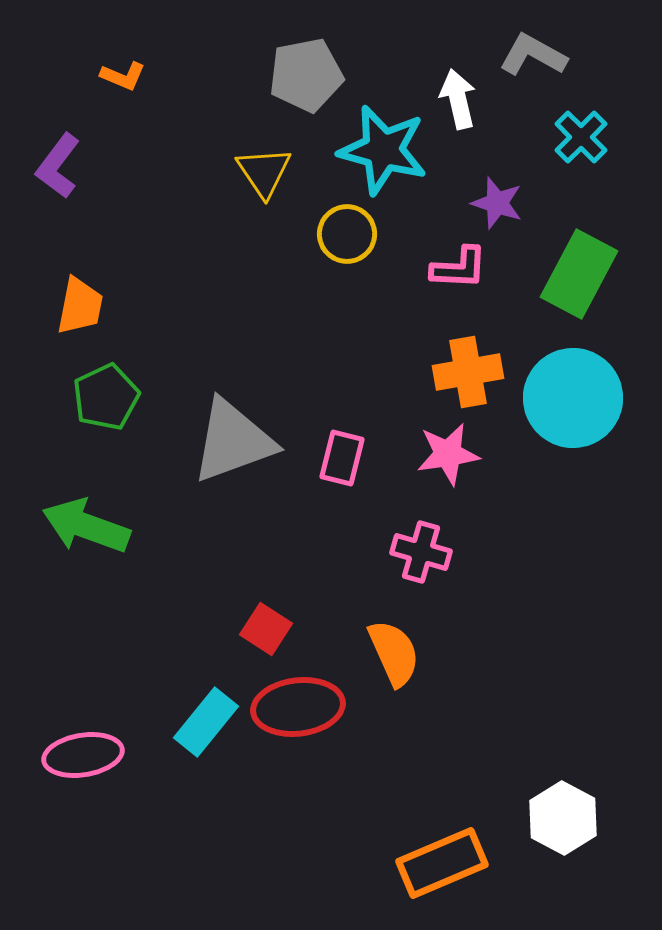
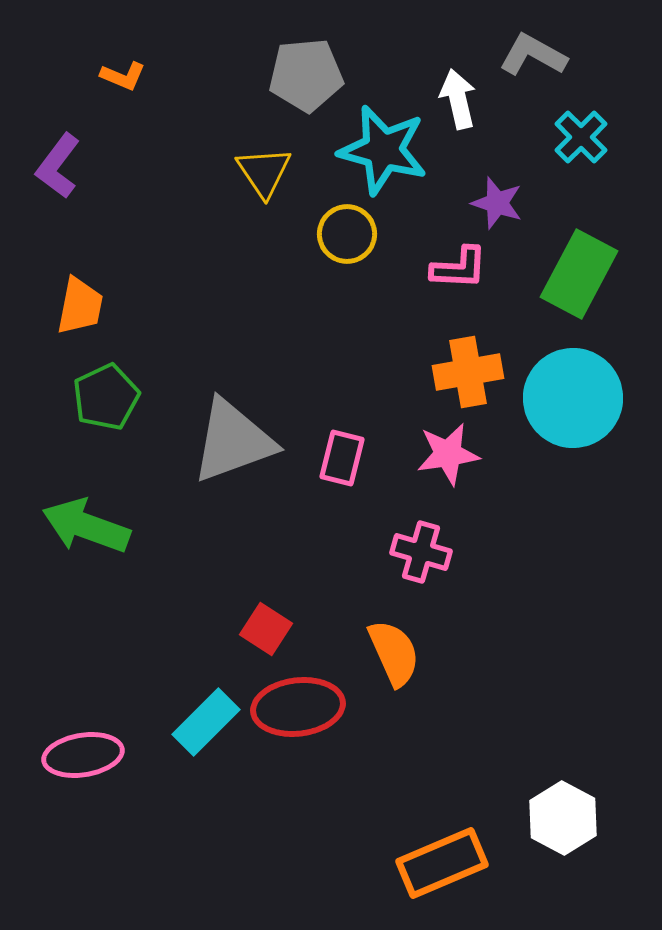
gray pentagon: rotated 6 degrees clockwise
cyan rectangle: rotated 6 degrees clockwise
